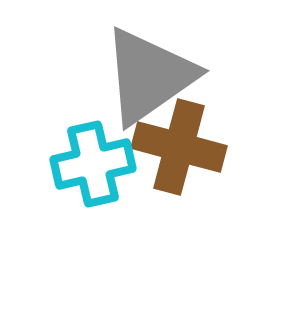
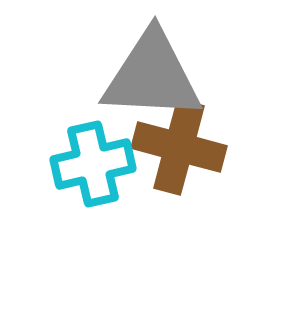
gray triangle: moved 3 px right; rotated 38 degrees clockwise
